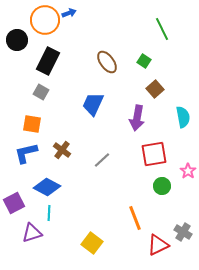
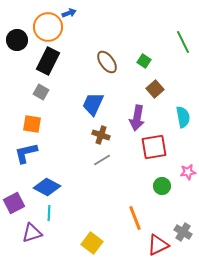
orange circle: moved 3 px right, 7 px down
green line: moved 21 px right, 13 px down
brown cross: moved 39 px right, 15 px up; rotated 18 degrees counterclockwise
red square: moved 7 px up
gray line: rotated 12 degrees clockwise
pink star: moved 1 px down; rotated 28 degrees clockwise
